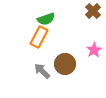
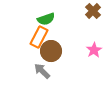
brown circle: moved 14 px left, 13 px up
